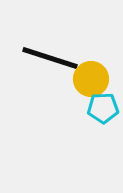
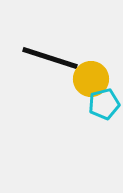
cyan pentagon: moved 1 px right, 4 px up; rotated 12 degrees counterclockwise
